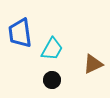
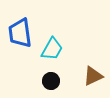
brown triangle: moved 12 px down
black circle: moved 1 px left, 1 px down
